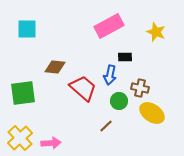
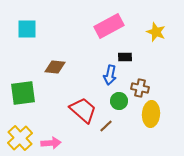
red trapezoid: moved 22 px down
yellow ellipse: moved 1 px left, 1 px down; rotated 60 degrees clockwise
